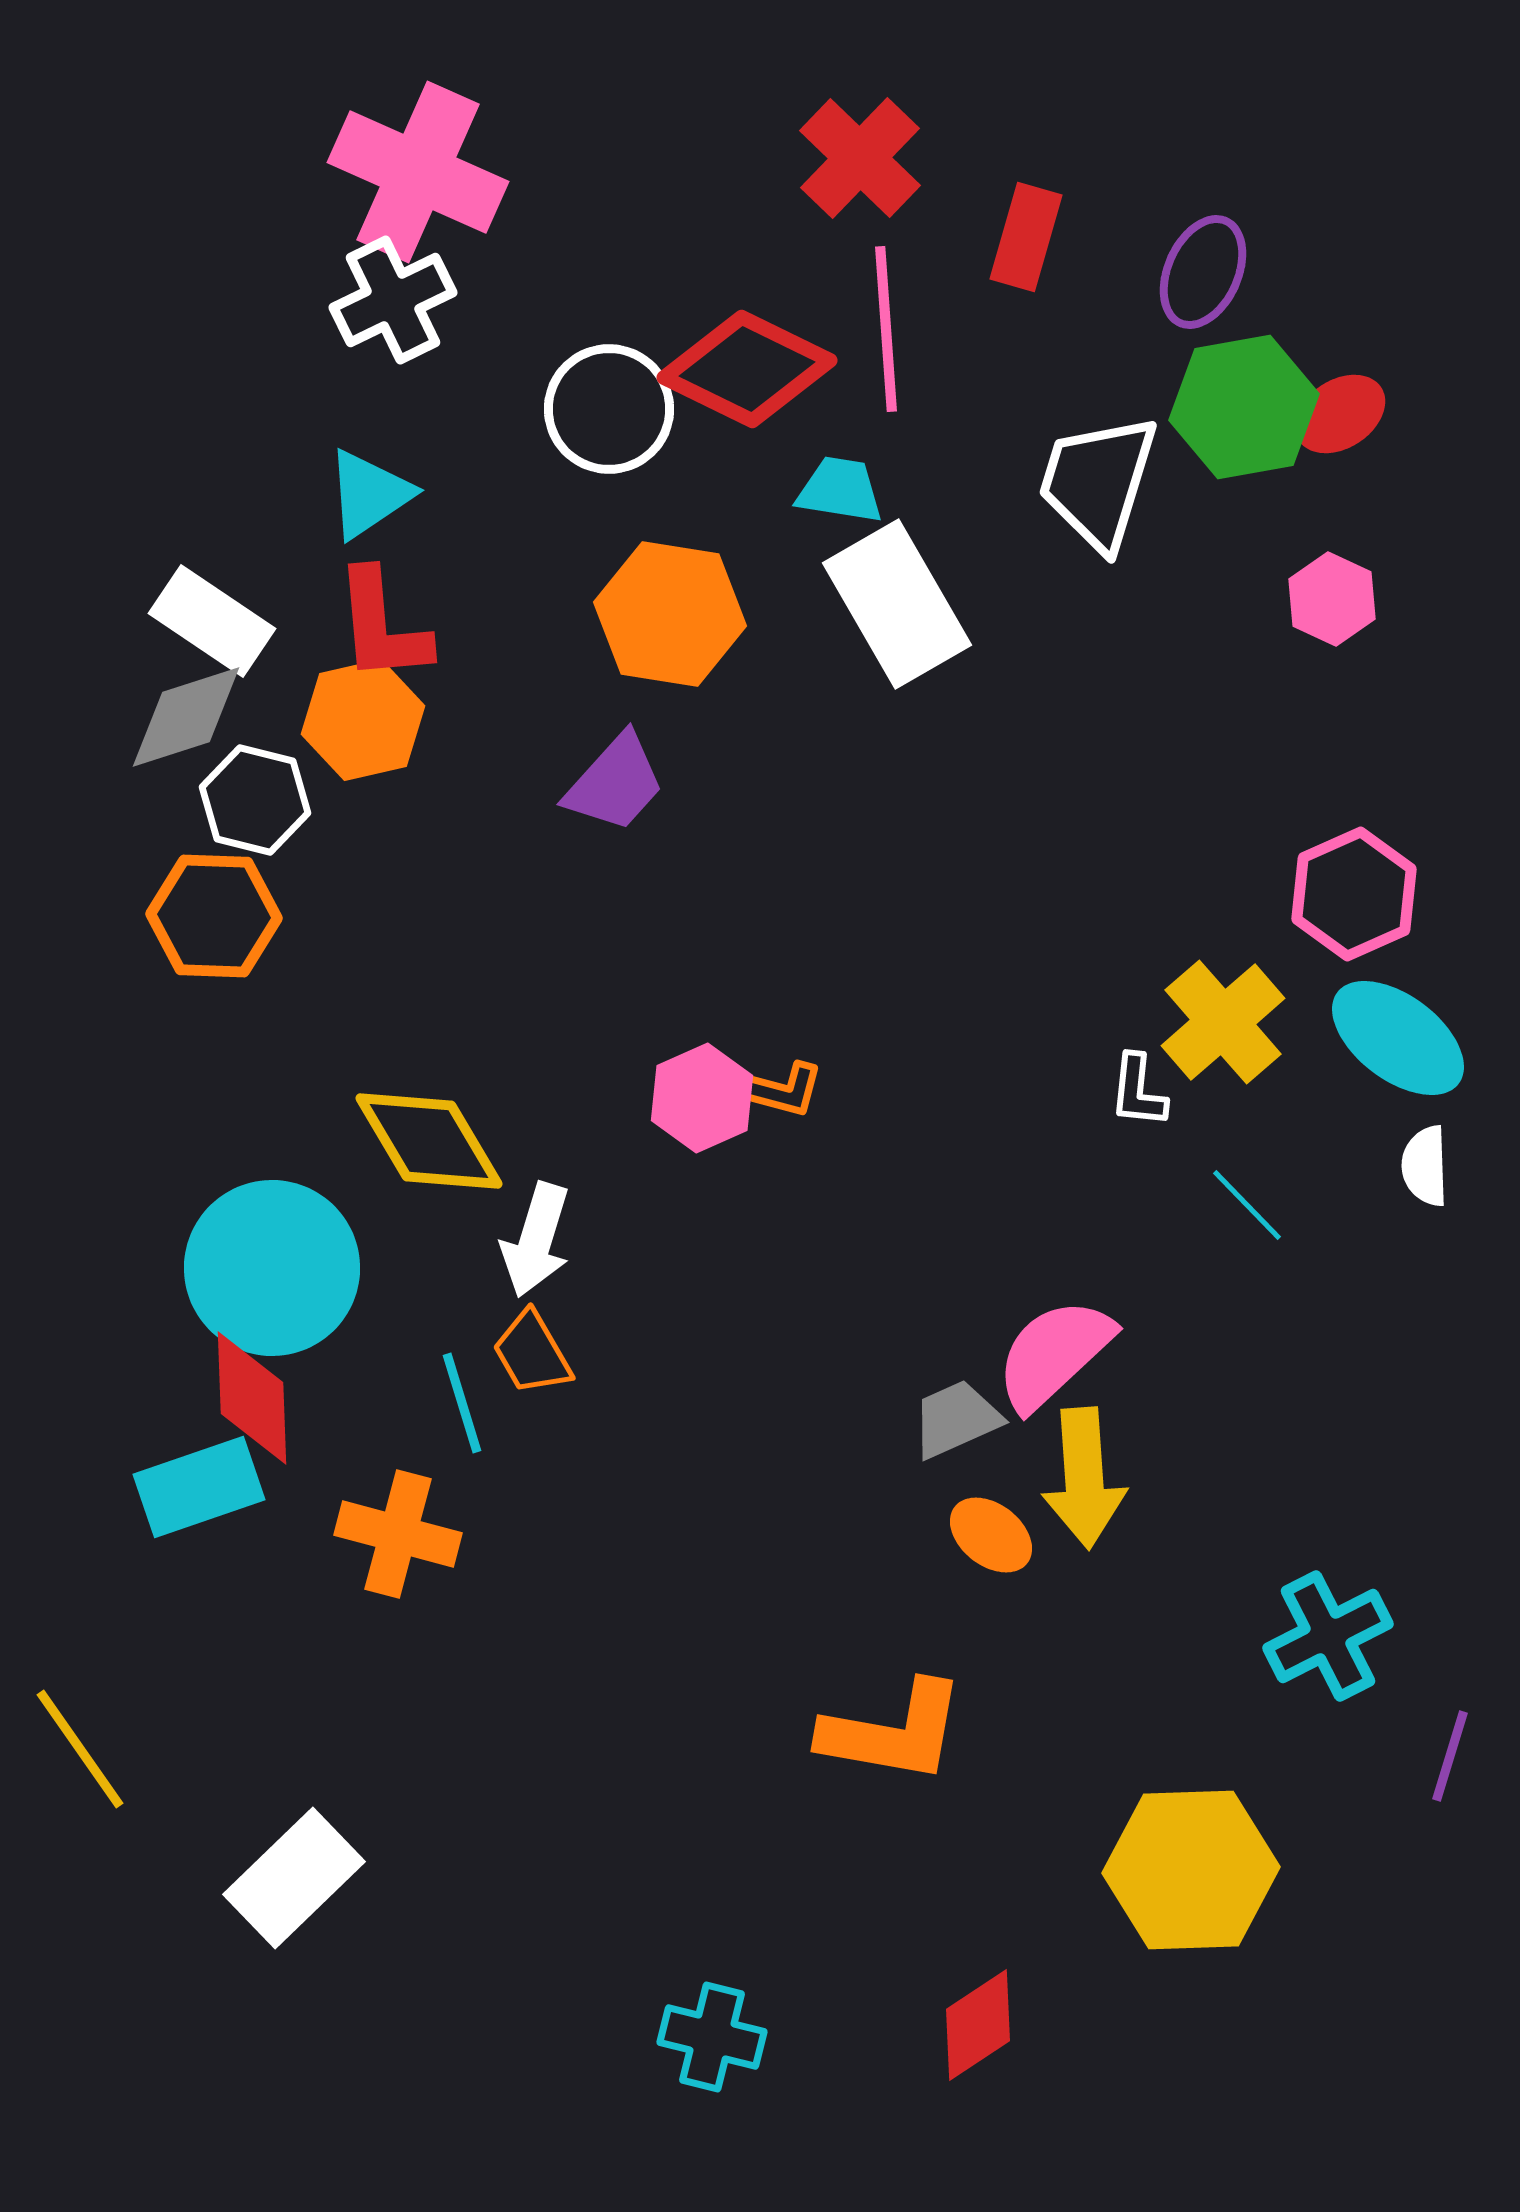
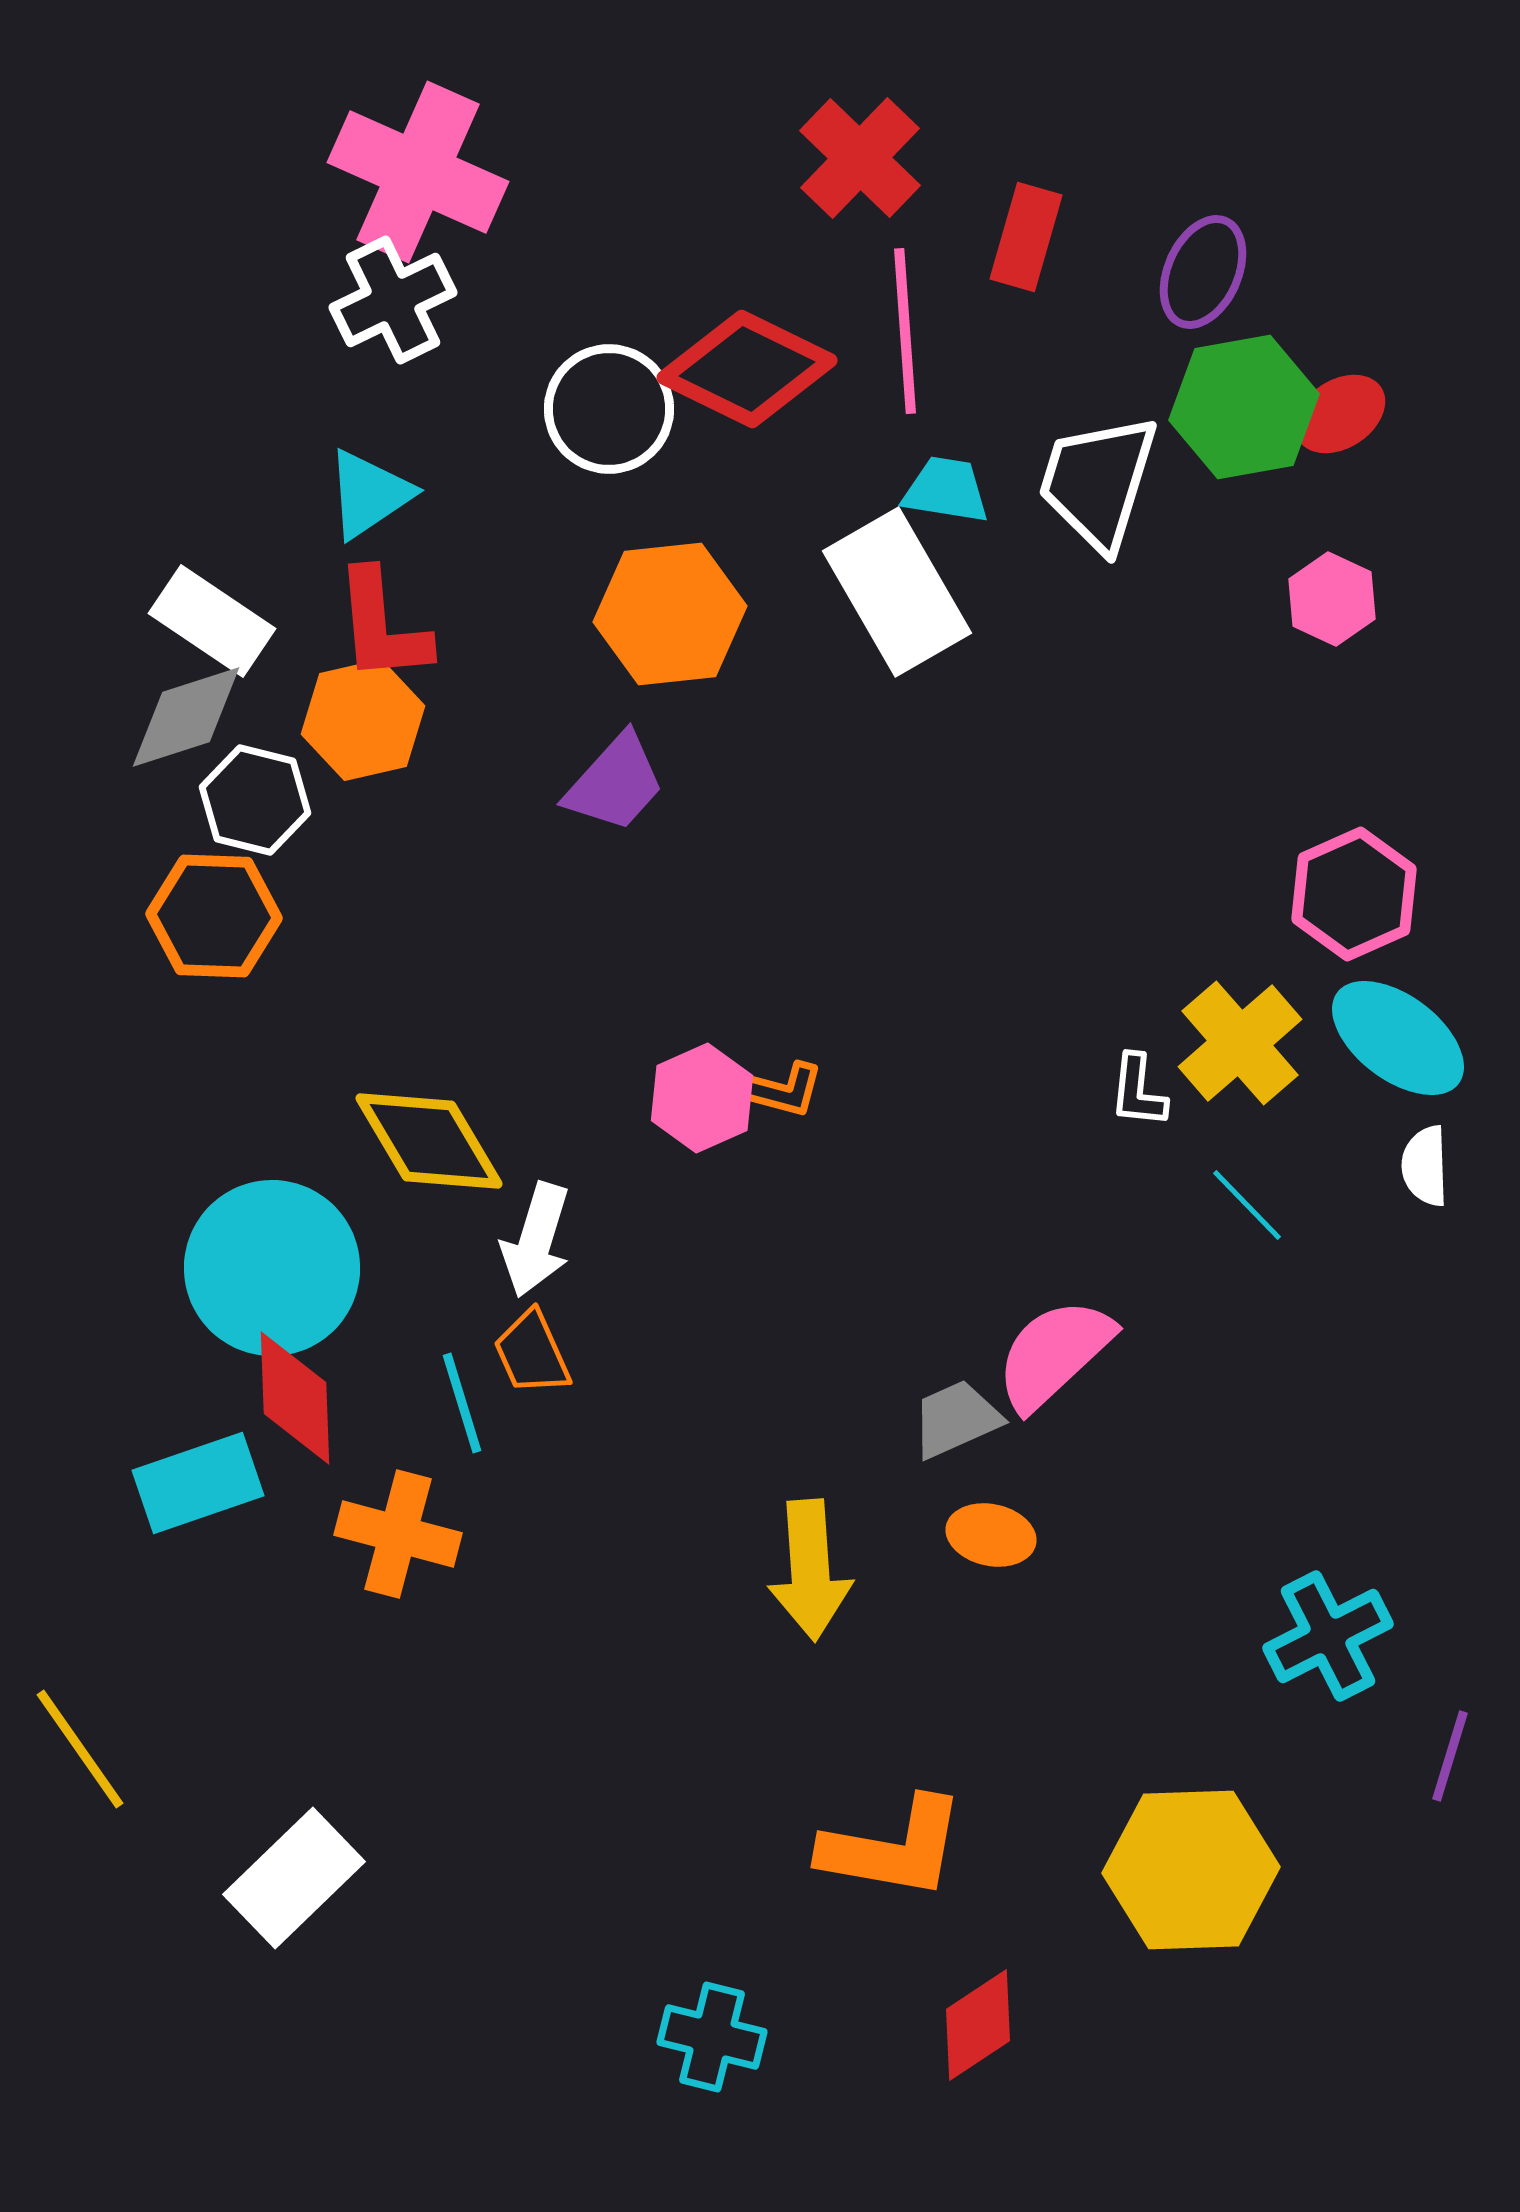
pink line at (886, 329): moved 19 px right, 2 px down
cyan trapezoid at (840, 490): moved 106 px right
white rectangle at (897, 604): moved 12 px up
orange hexagon at (670, 614): rotated 15 degrees counterclockwise
yellow cross at (1223, 1022): moved 17 px right, 21 px down
orange trapezoid at (532, 1353): rotated 6 degrees clockwise
red diamond at (252, 1398): moved 43 px right
yellow arrow at (1084, 1478): moved 274 px left, 92 px down
cyan rectangle at (199, 1487): moved 1 px left, 4 px up
orange ellipse at (991, 1535): rotated 26 degrees counterclockwise
orange L-shape at (893, 1732): moved 116 px down
